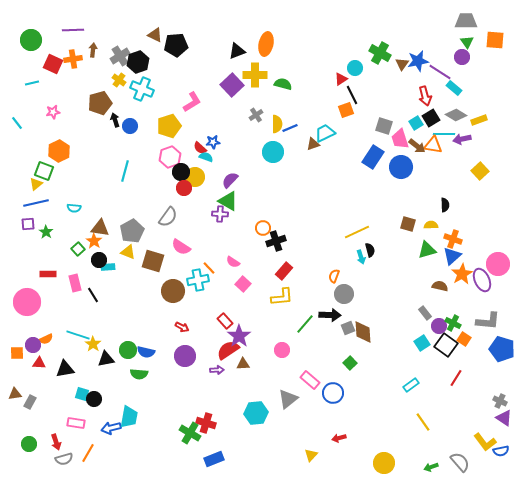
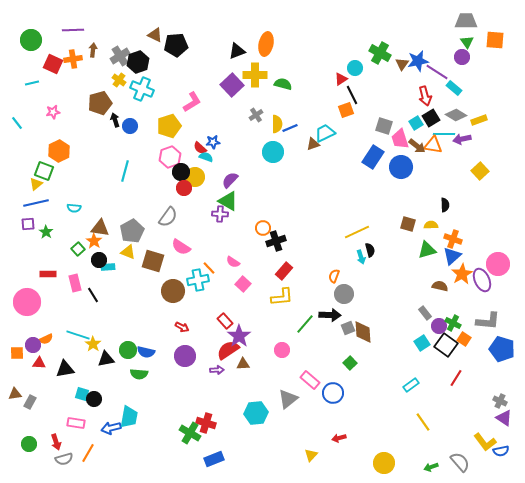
purple line at (440, 72): moved 3 px left
